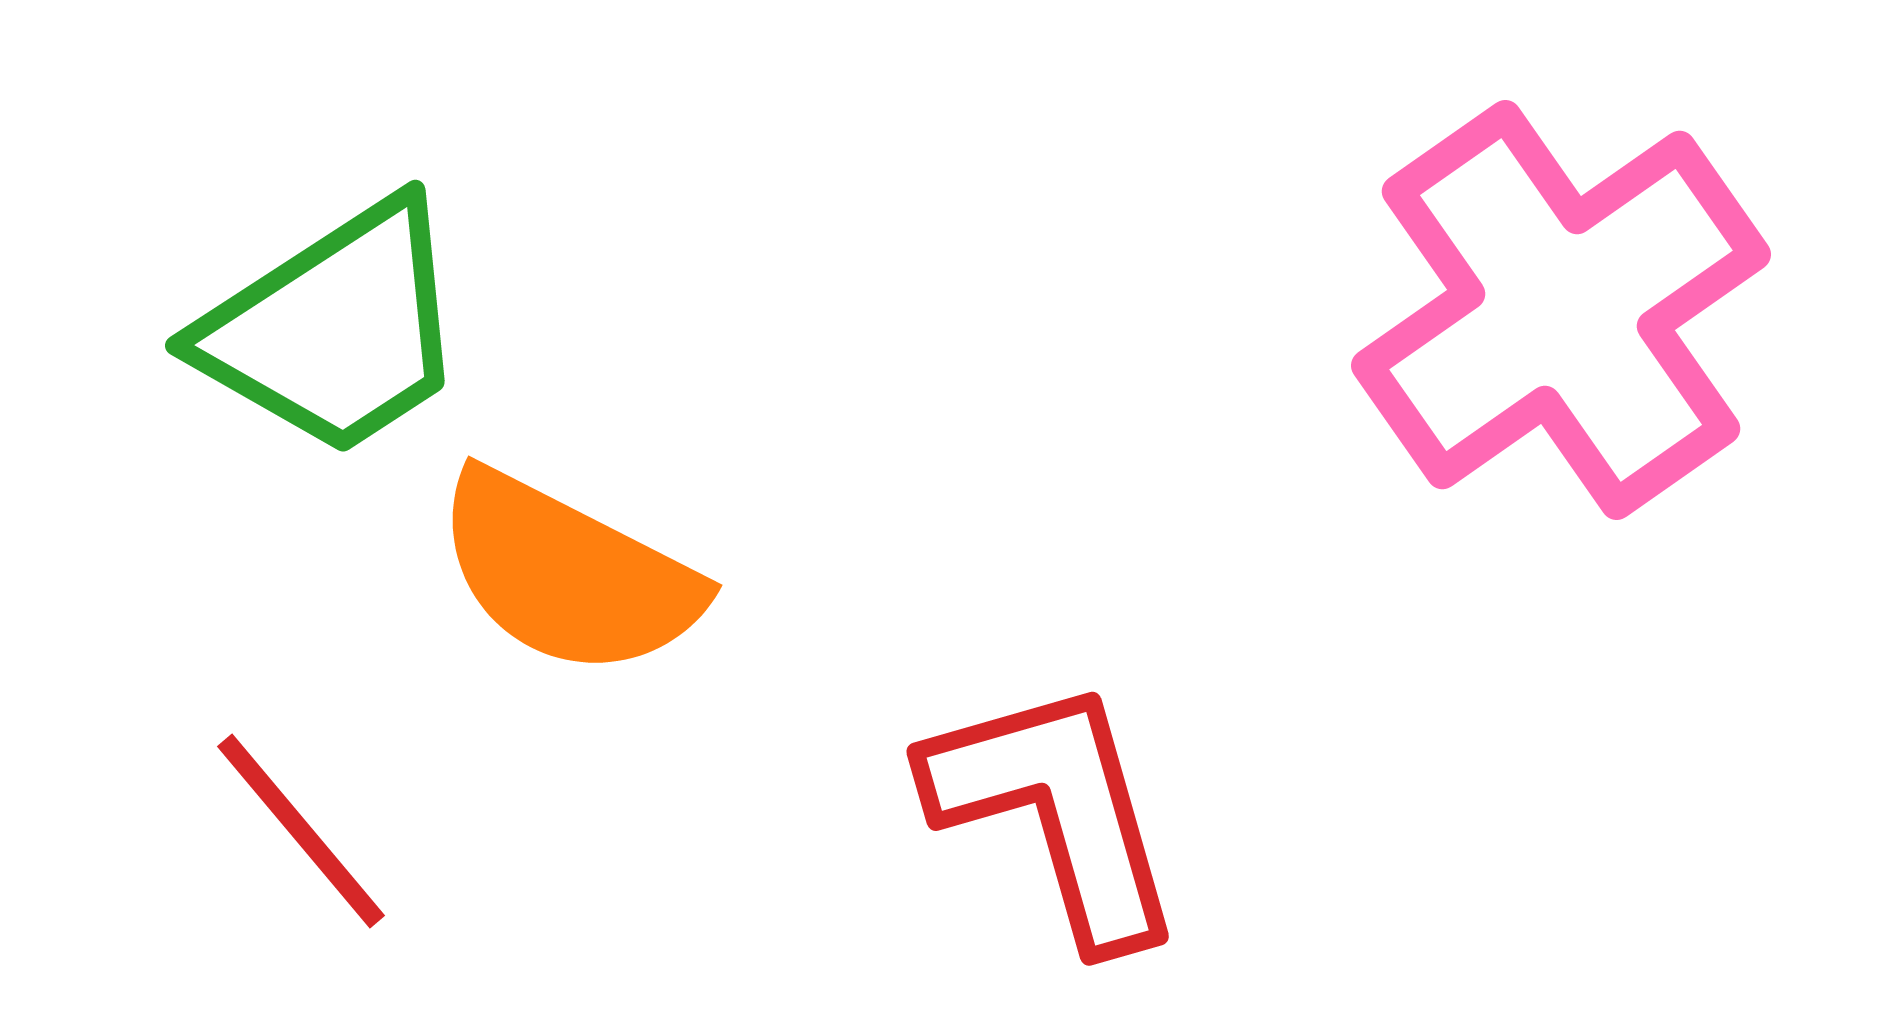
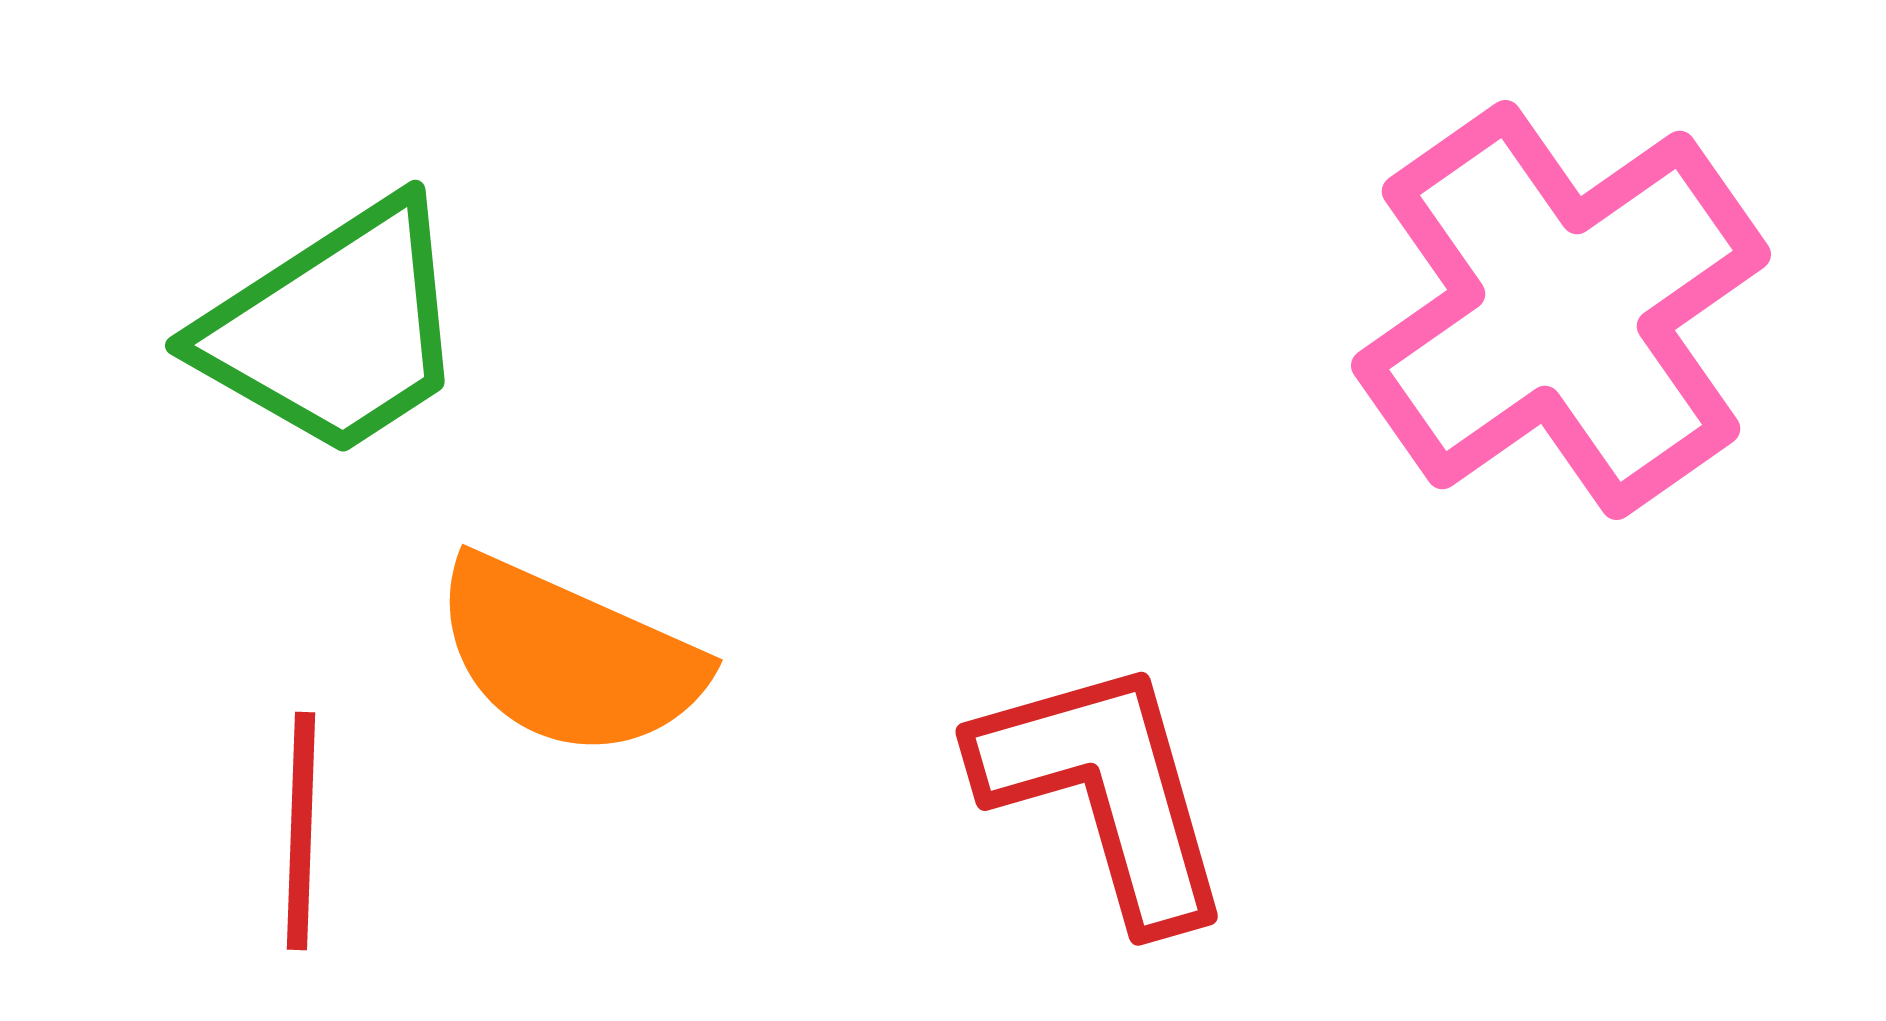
orange semicircle: moved 83 px down; rotated 3 degrees counterclockwise
red L-shape: moved 49 px right, 20 px up
red line: rotated 42 degrees clockwise
